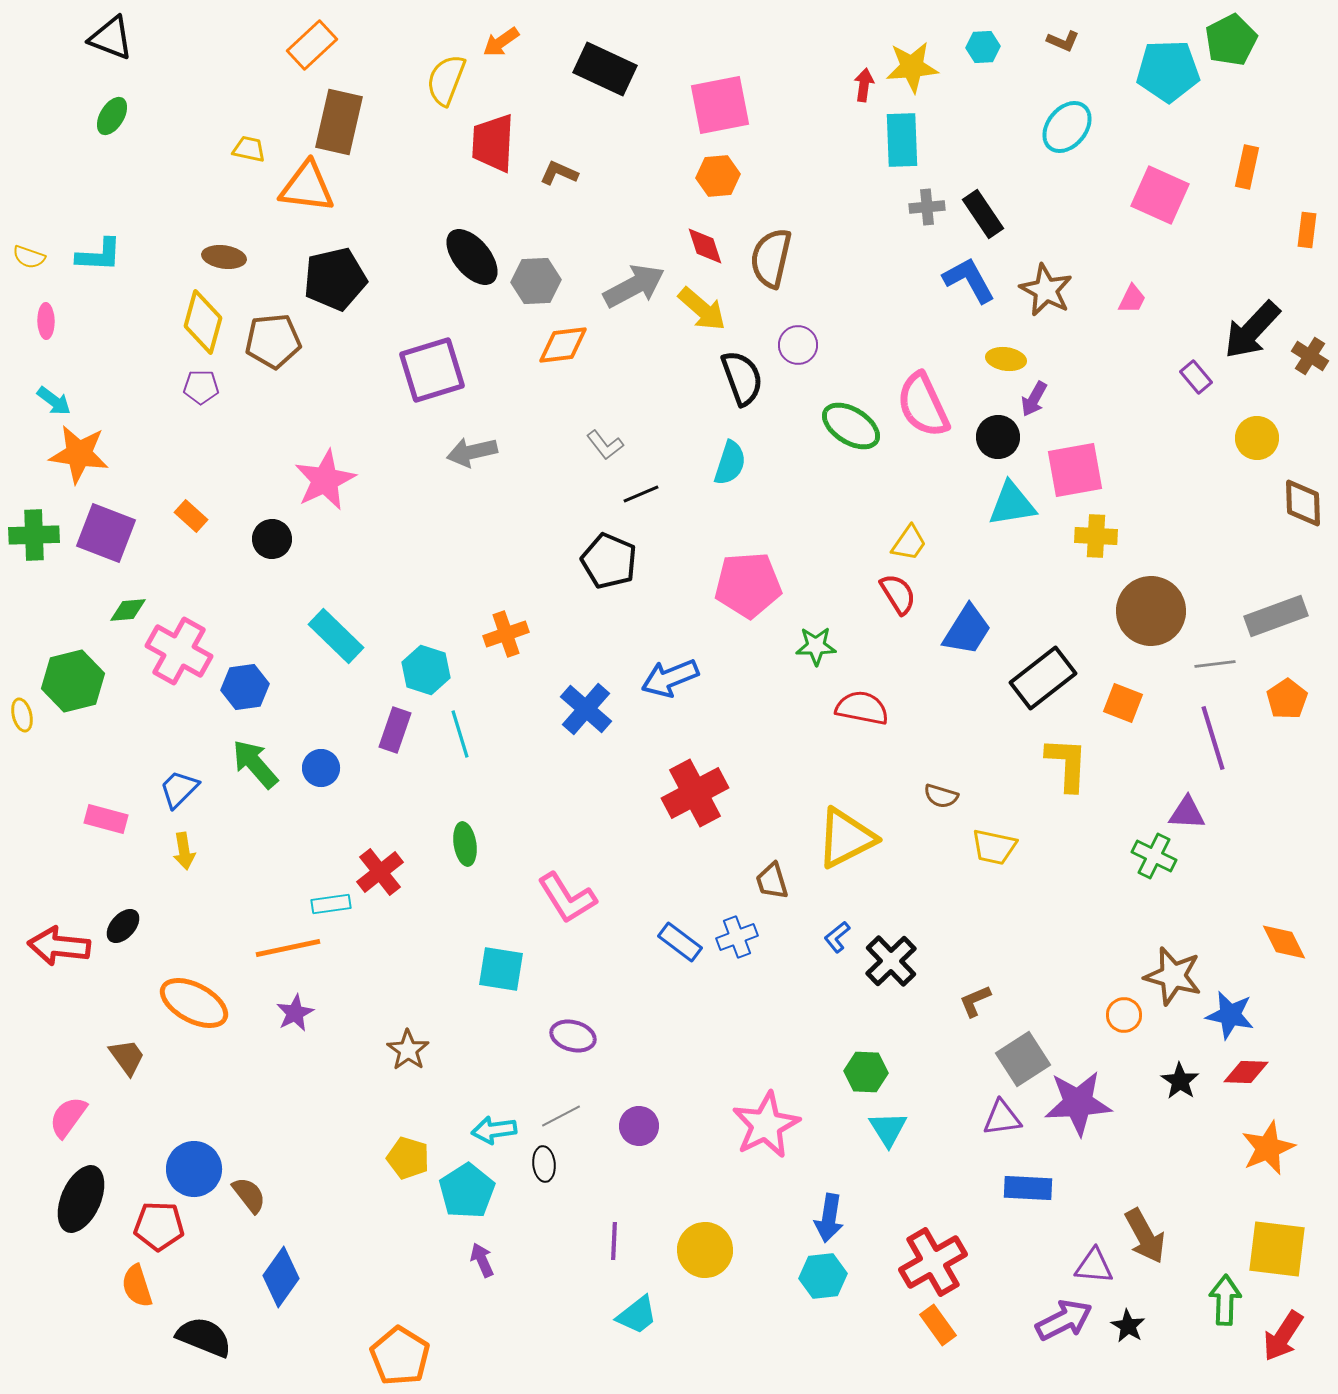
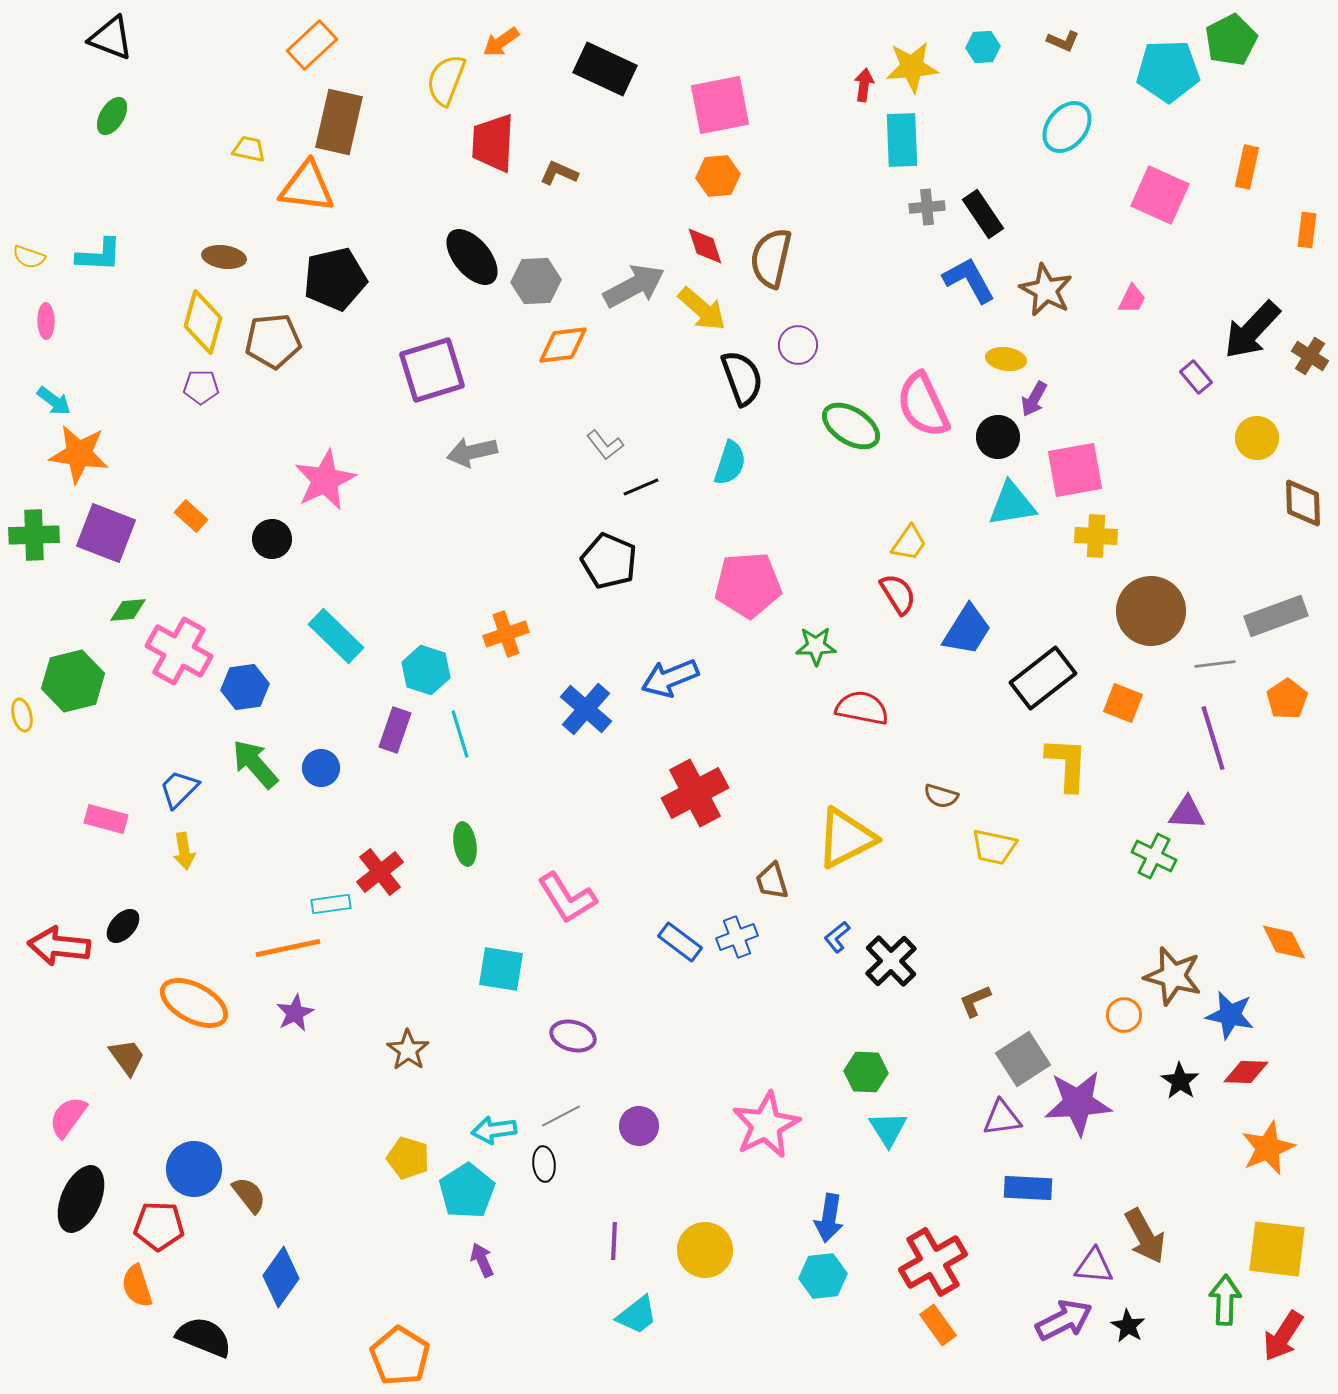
black line at (641, 494): moved 7 px up
